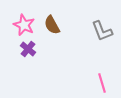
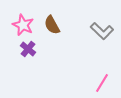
pink star: moved 1 px left
gray L-shape: rotated 25 degrees counterclockwise
pink line: rotated 48 degrees clockwise
